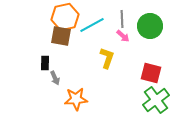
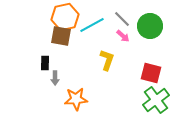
gray line: rotated 42 degrees counterclockwise
yellow L-shape: moved 2 px down
gray arrow: rotated 24 degrees clockwise
